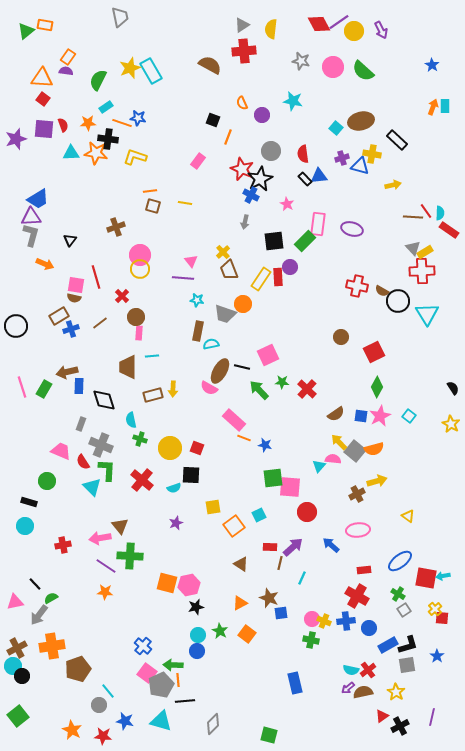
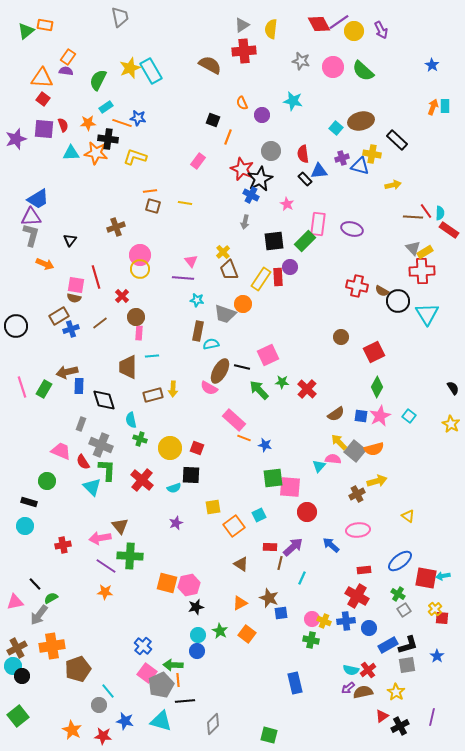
blue triangle at (319, 176): moved 5 px up
